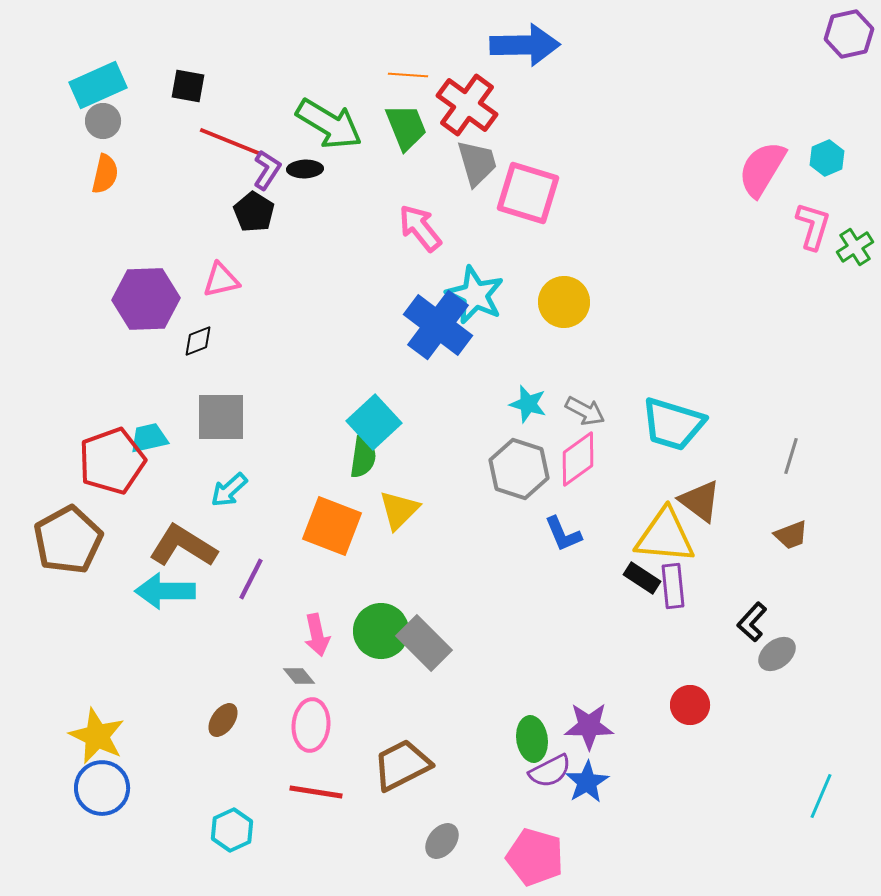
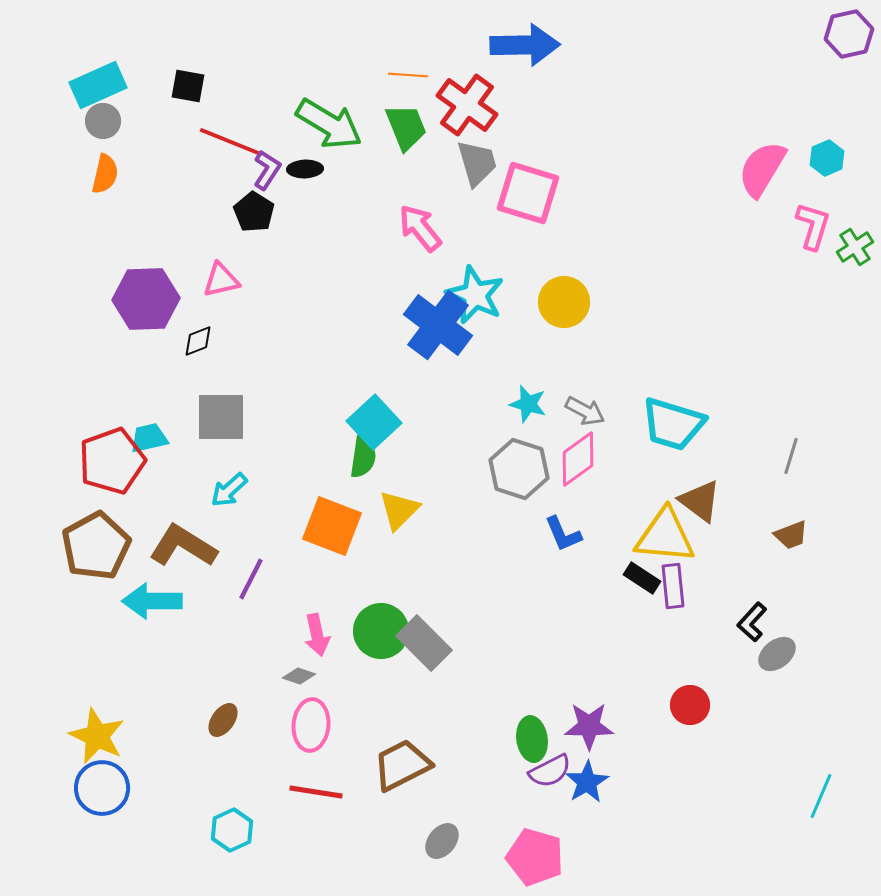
brown pentagon at (68, 540): moved 28 px right, 6 px down
cyan arrow at (165, 591): moved 13 px left, 10 px down
gray diamond at (299, 676): rotated 32 degrees counterclockwise
